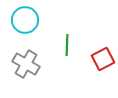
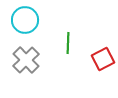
green line: moved 1 px right, 2 px up
gray cross: moved 4 px up; rotated 16 degrees clockwise
